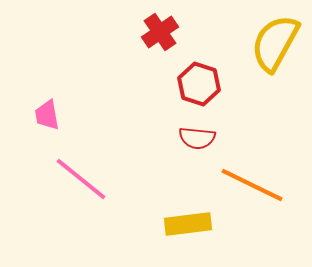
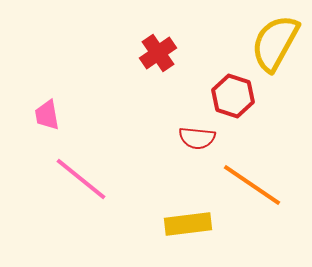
red cross: moved 2 px left, 21 px down
red hexagon: moved 34 px right, 12 px down
orange line: rotated 8 degrees clockwise
